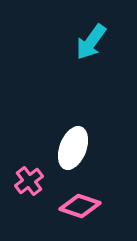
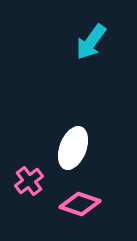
pink diamond: moved 2 px up
